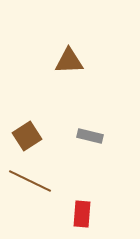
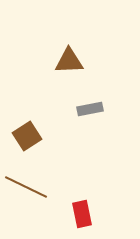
gray rectangle: moved 27 px up; rotated 25 degrees counterclockwise
brown line: moved 4 px left, 6 px down
red rectangle: rotated 16 degrees counterclockwise
